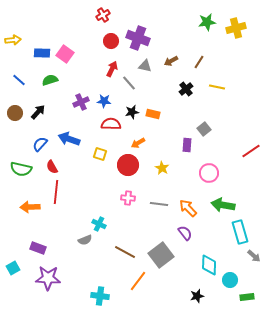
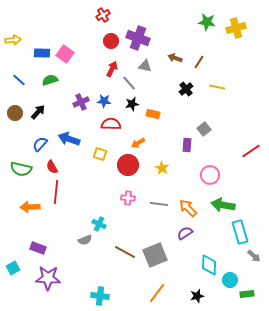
green star at (207, 22): rotated 18 degrees clockwise
brown arrow at (171, 61): moved 4 px right, 3 px up; rotated 48 degrees clockwise
black star at (132, 112): moved 8 px up
pink circle at (209, 173): moved 1 px right, 2 px down
purple semicircle at (185, 233): rotated 84 degrees counterclockwise
gray square at (161, 255): moved 6 px left; rotated 15 degrees clockwise
orange line at (138, 281): moved 19 px right, 12 px down
green rectangle at (247, 297): moved 3 px up
